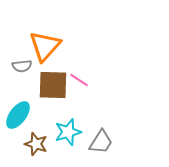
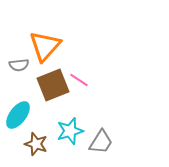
gray semicircle: moved 3 px left, 1 px up
brown square: rotated 24 degrees counterclockwise
cyan star: moved 2 px right, 1 px up
